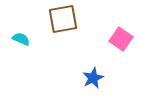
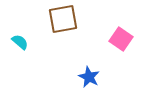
cyan semicircle: moved 1 px left, 3 px down; rotated 18 degrees clockwise
blue star: moved 4 px left, 1 px up; rotated 20 degrees counterclockwise
